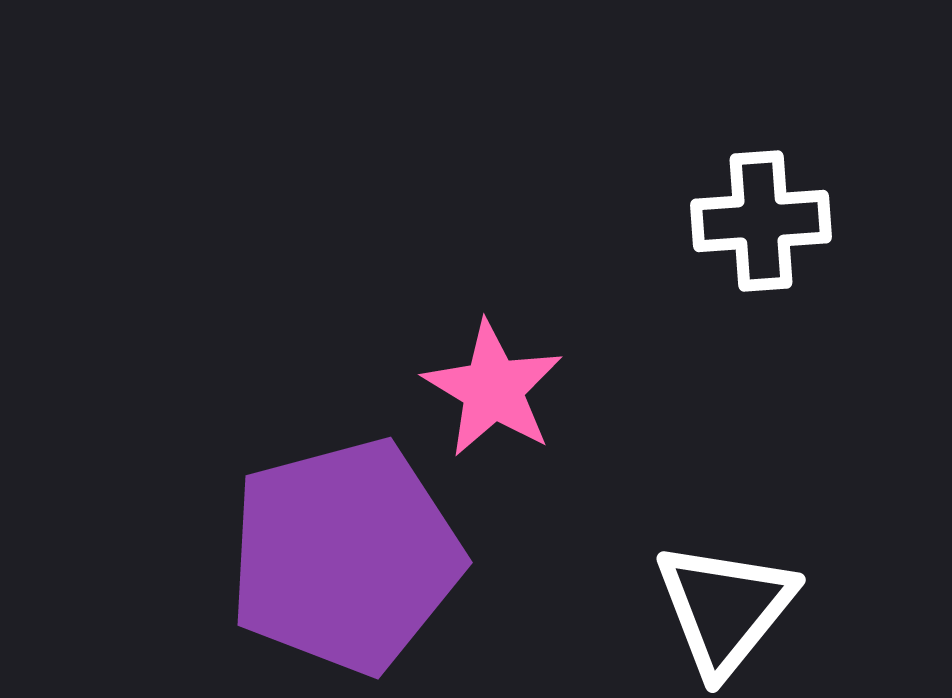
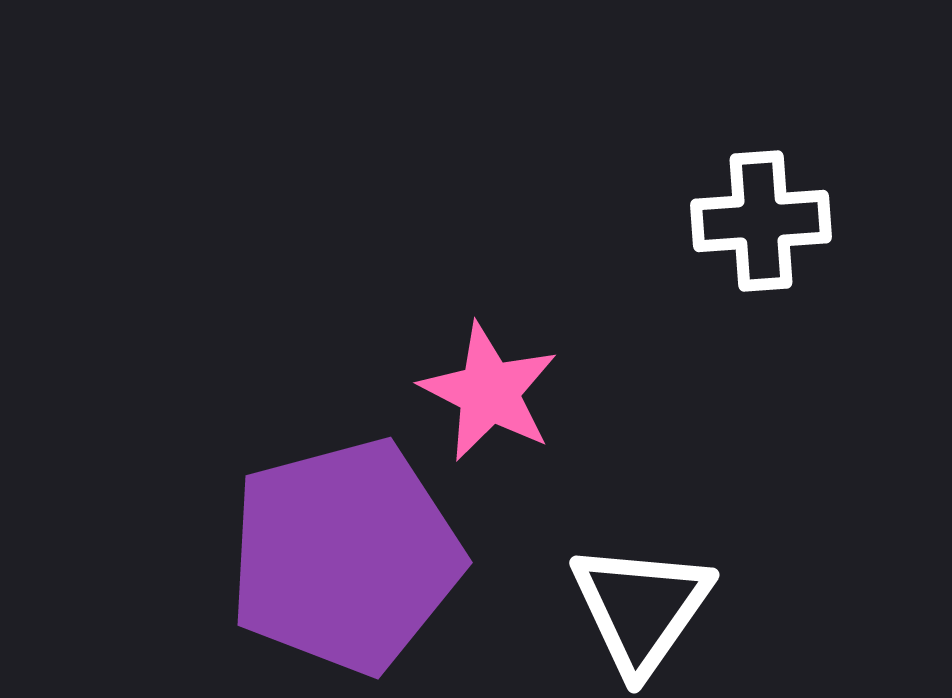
pink star: moved 4 px left, 3 px down; rotated 4 degrees counterclockwise
white triangle: moved 84 px left; rotated 4 degrees counterclockwise
